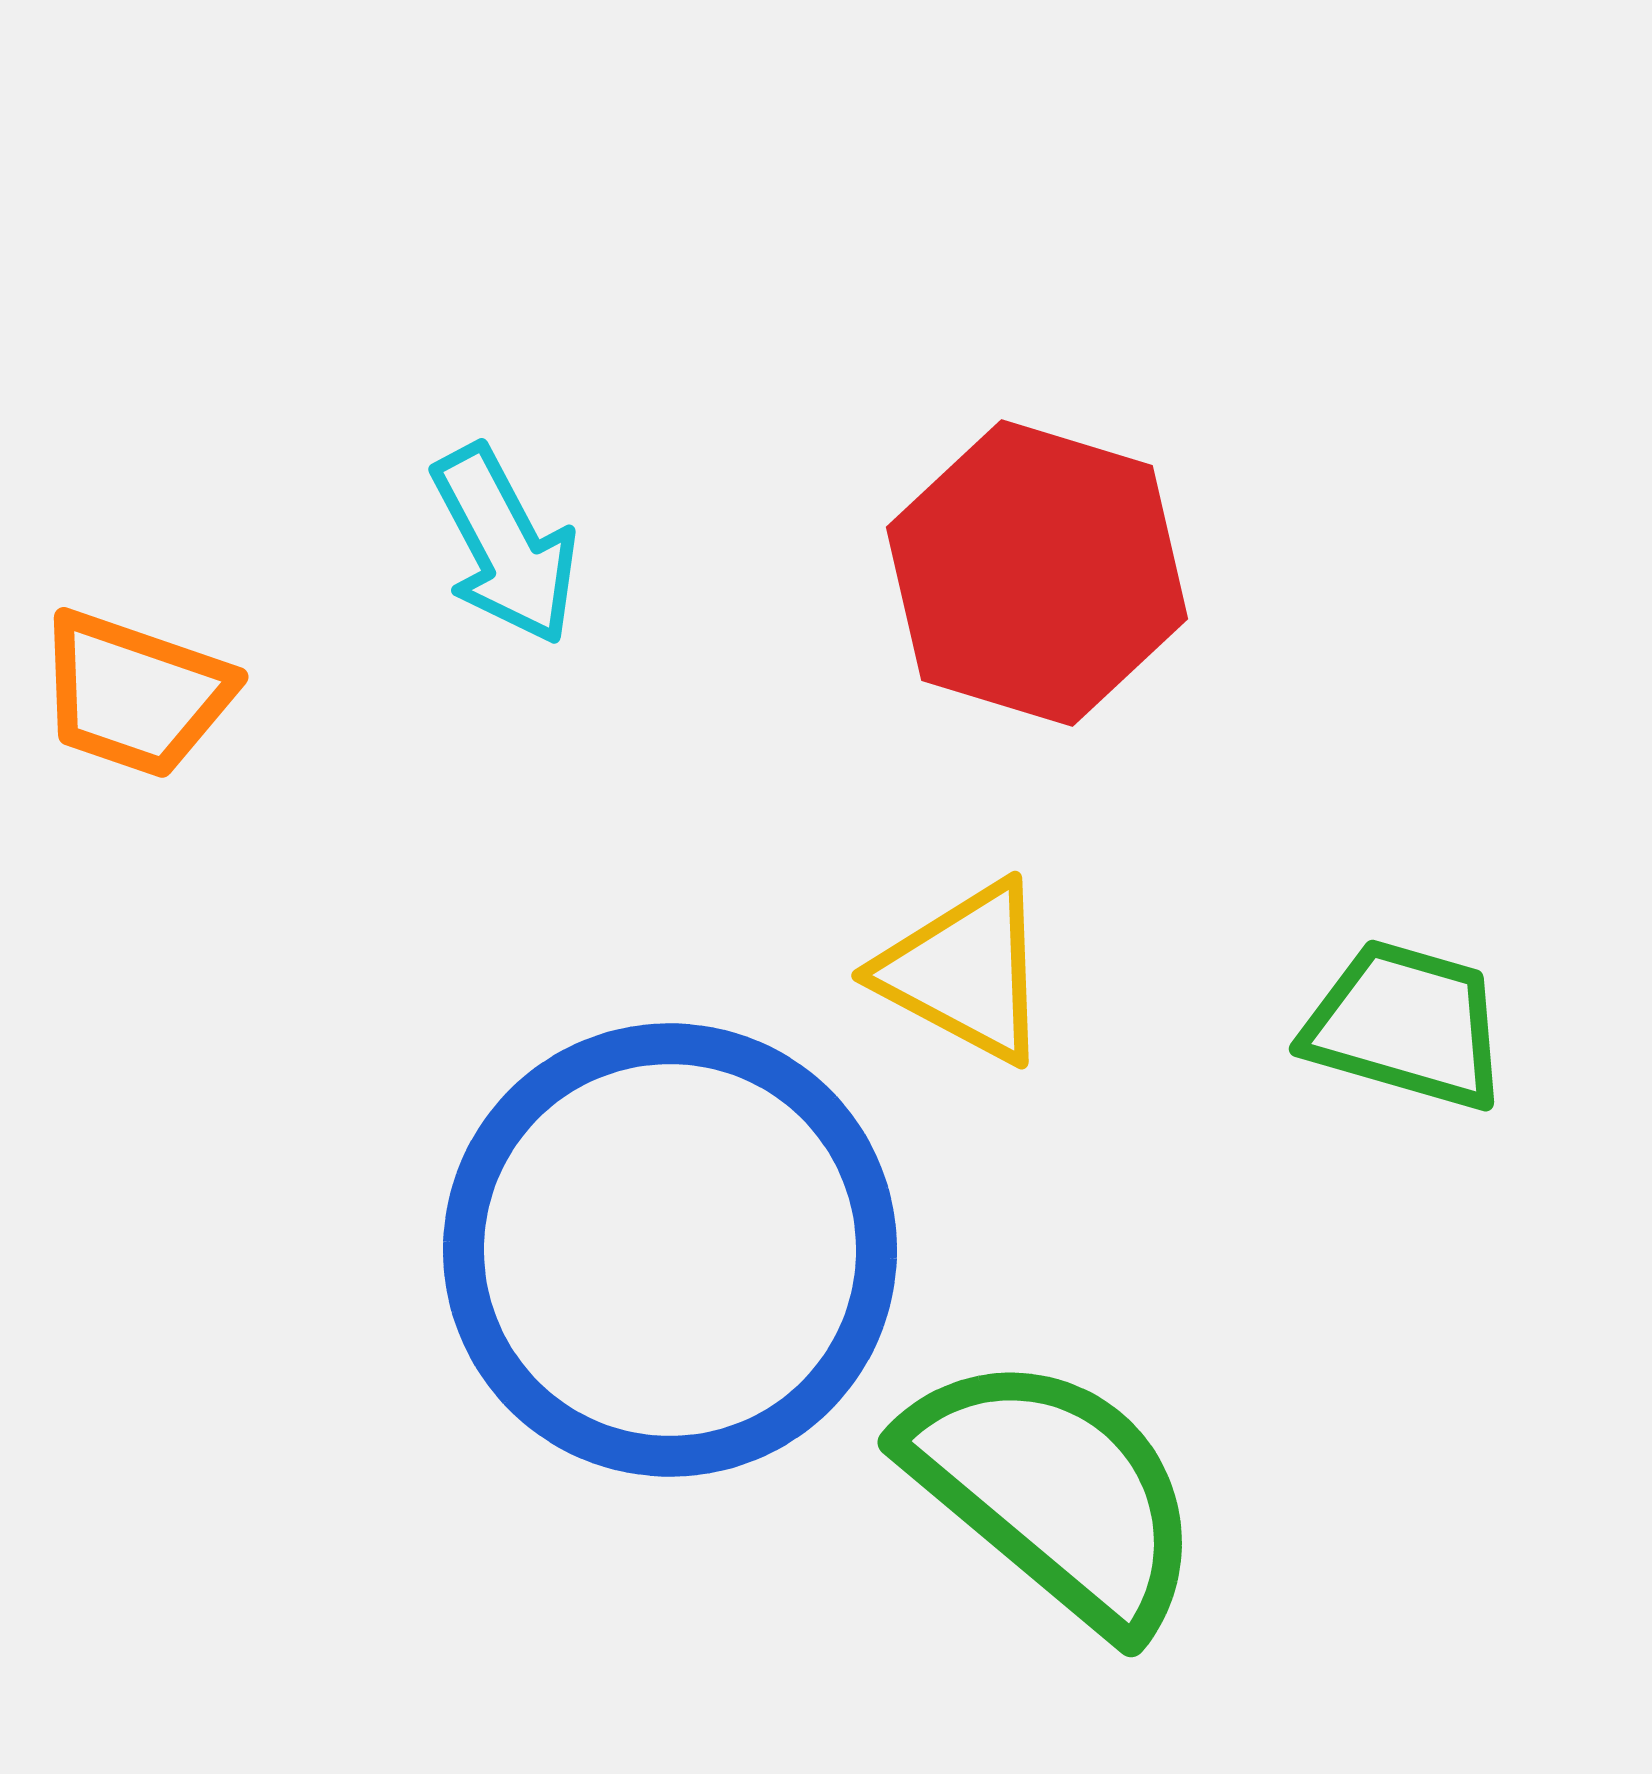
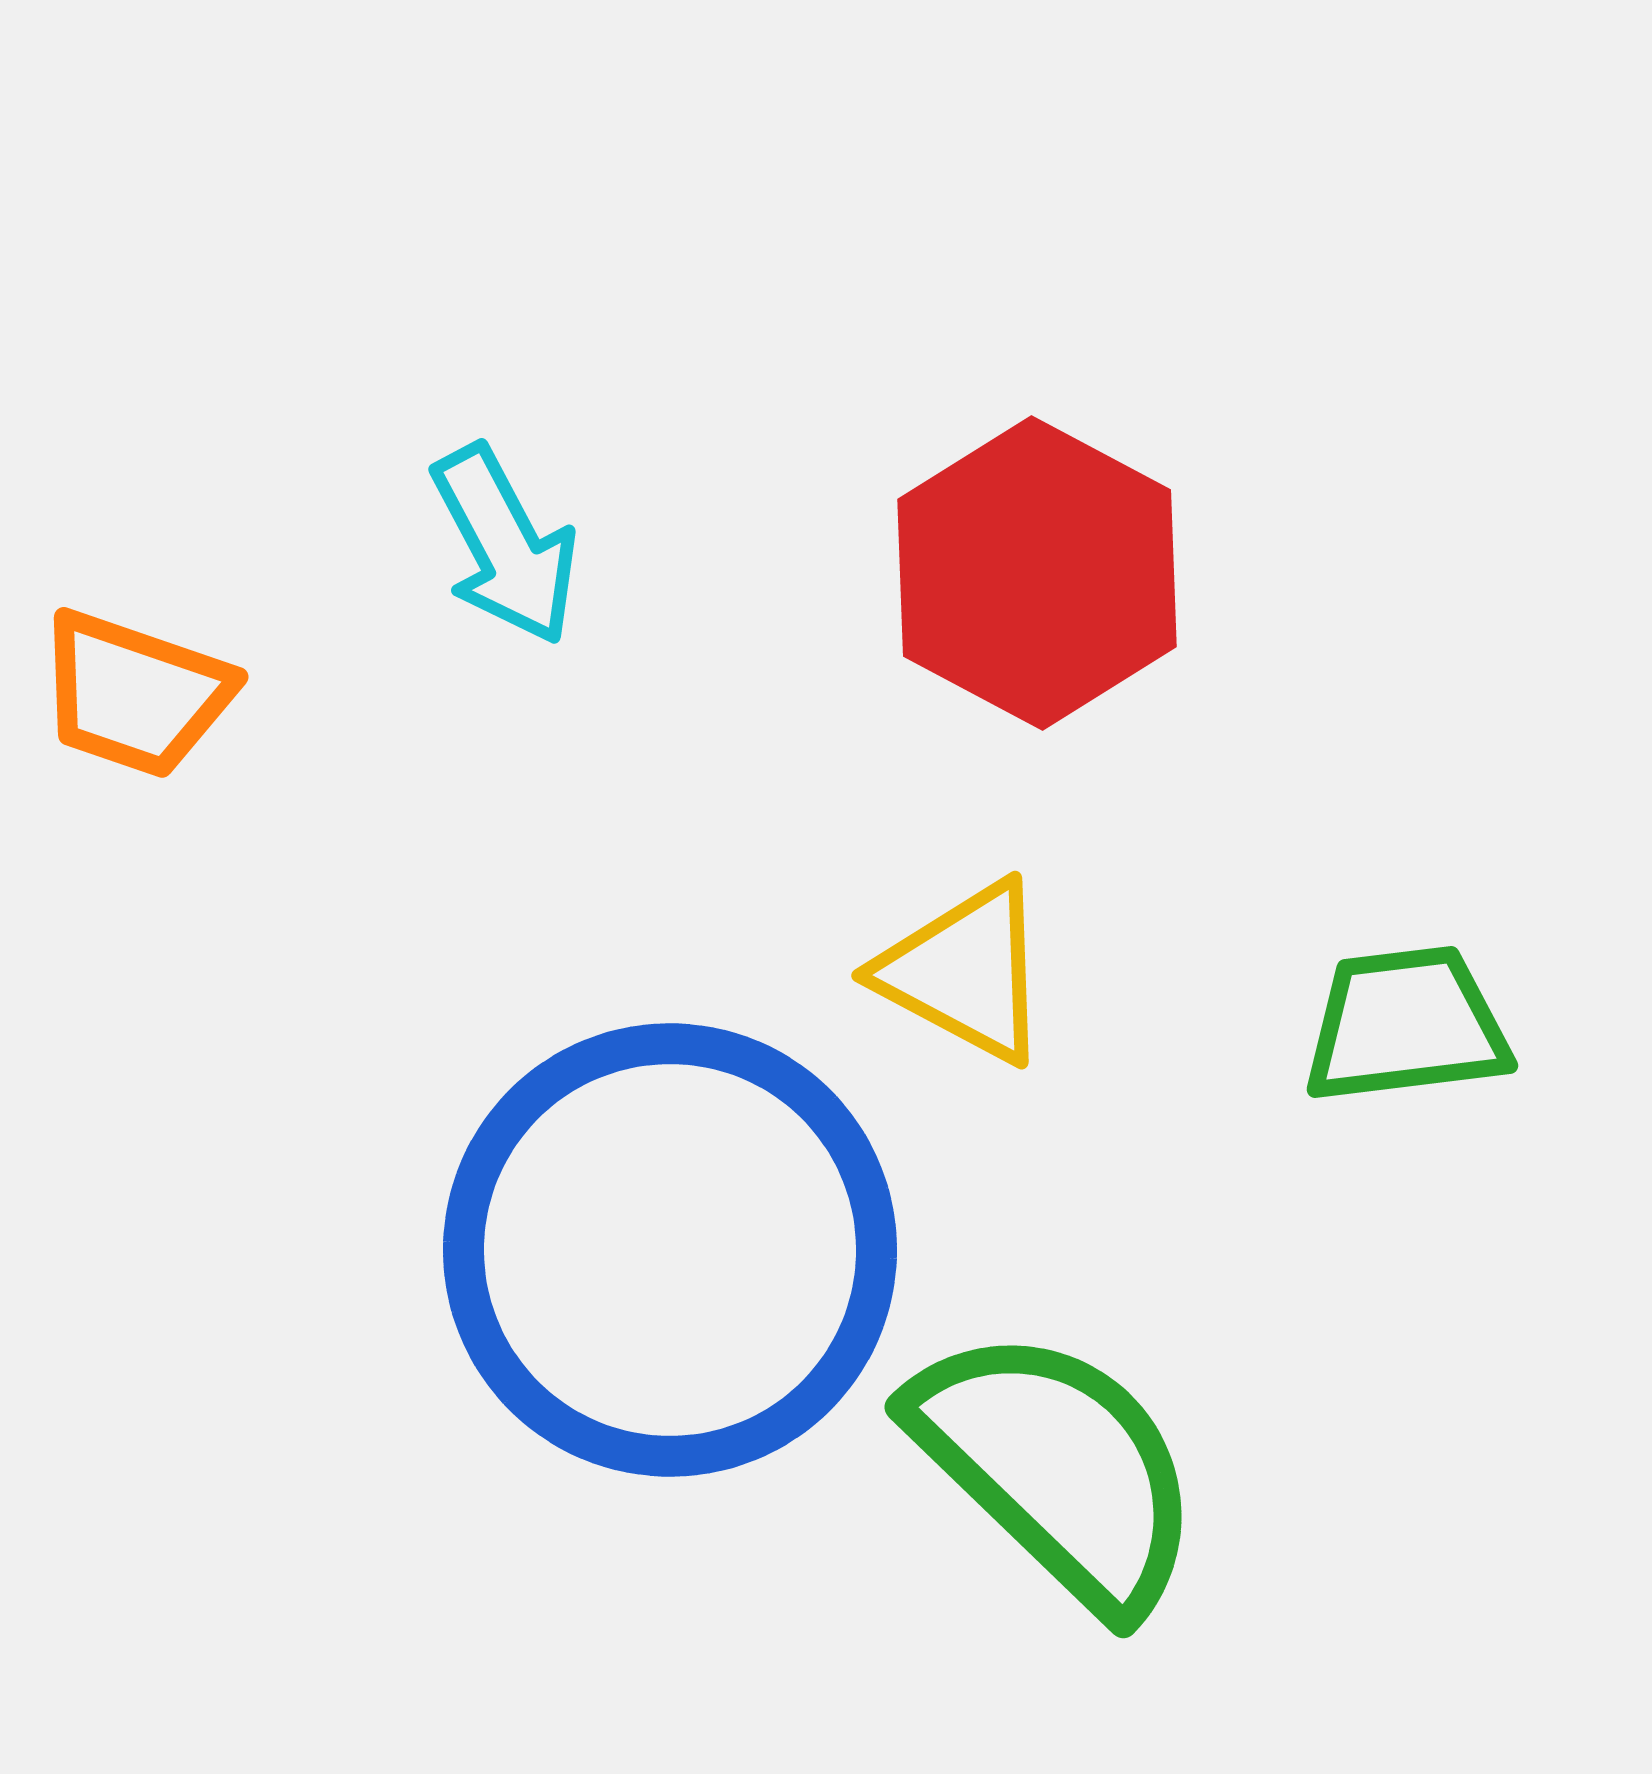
red hexagon: rotated 11 degrees clockwise
green trapezoid: rotated 23 degrees counterclockwise
green semicircle: moved 3 px right, 24 px up; rotated 4 degrees clockwise
